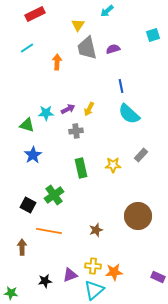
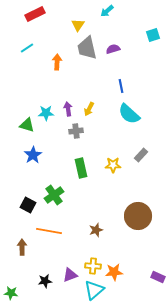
purple arrow: rotated 72 degrees counterclockwise
